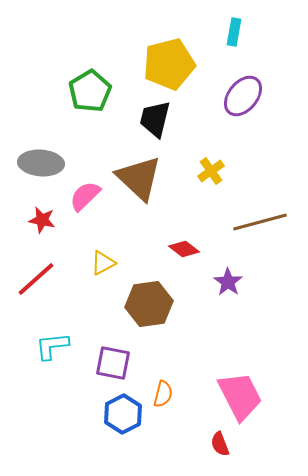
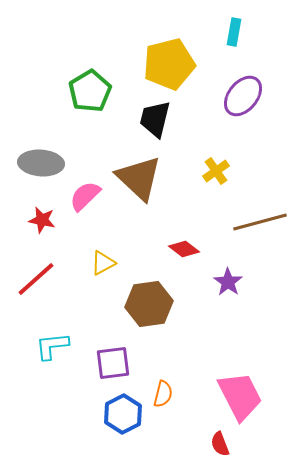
yellow cross: moved 5 px right
purple square: rotated 18 degrees counterclockwise
